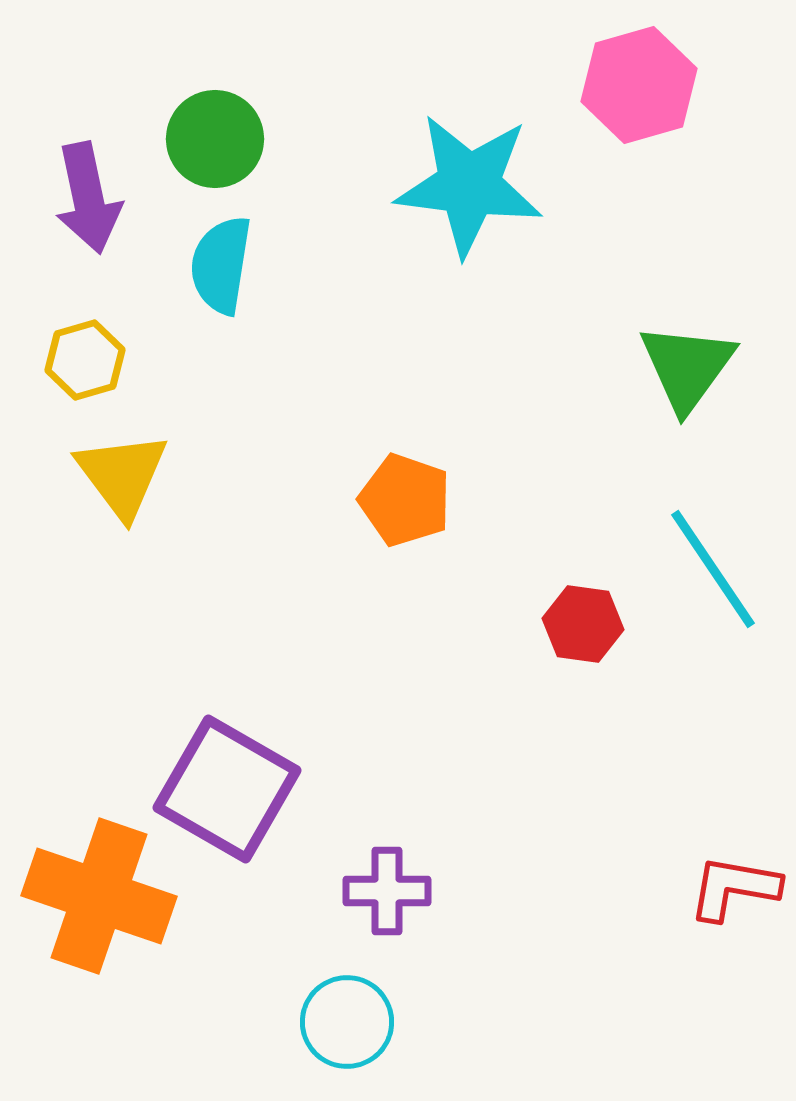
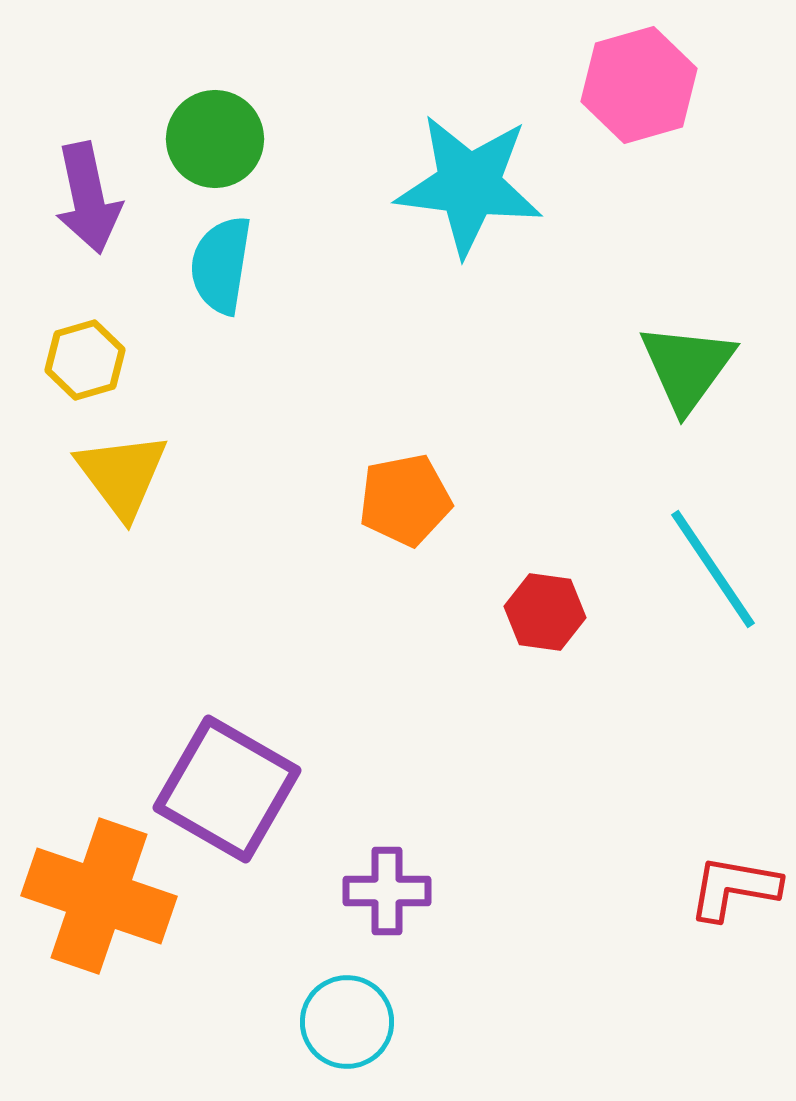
orange pentagon: rotated 30 degrees counterclockwise
red hexagon: moved 38 px left, 12 px up
